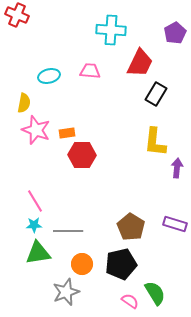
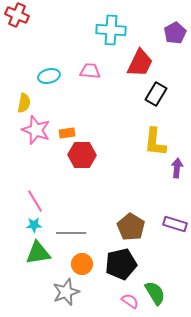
gray line: moved 3 px right, 2 px down
